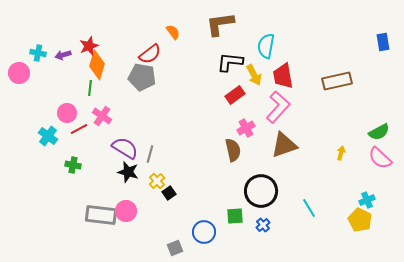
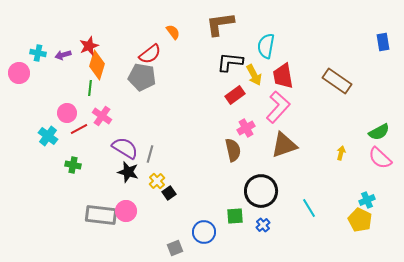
brown rectangle at (337, 81): rotated 48 degrees clockwise
